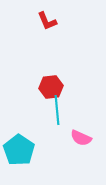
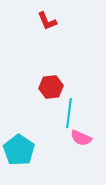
cyan line: moved 12 px right, 3 px down; rotated 12 degrees clockwise
